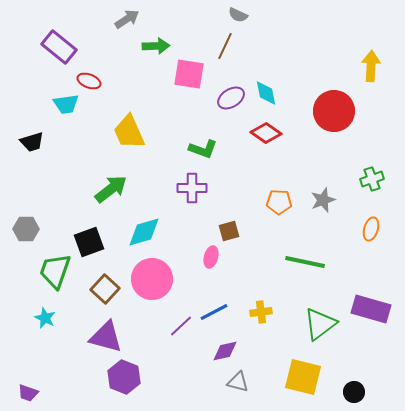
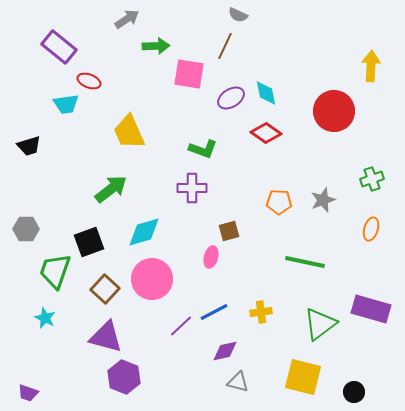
black trapezoid at (32, 142): moved 3 px left, 4 px down
